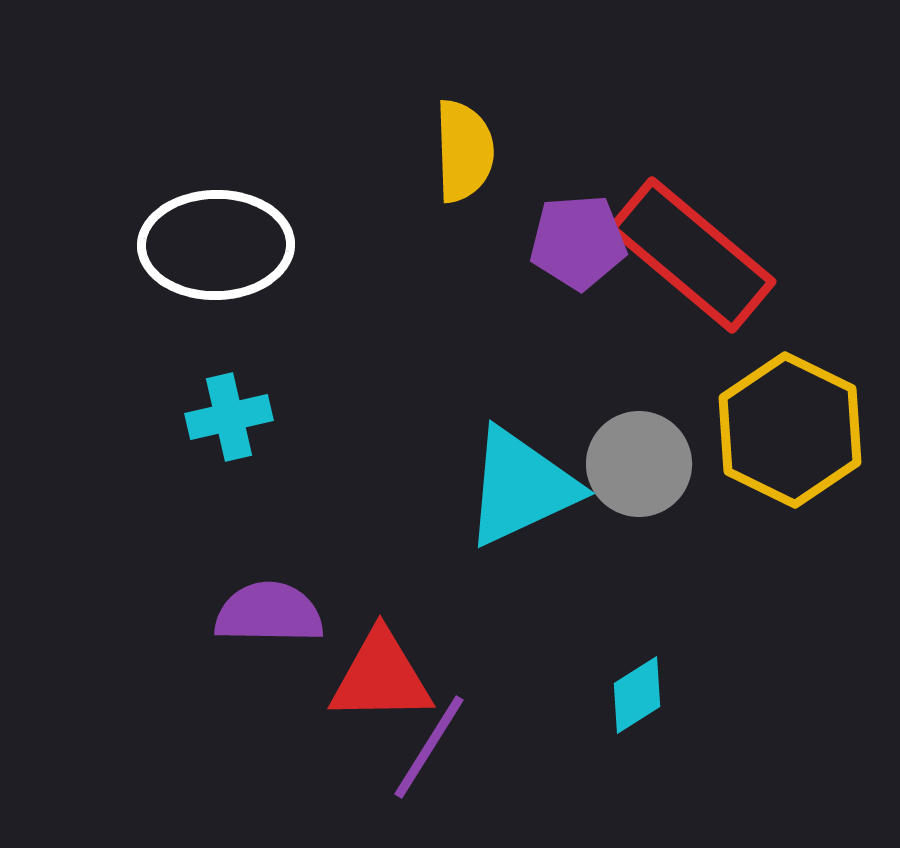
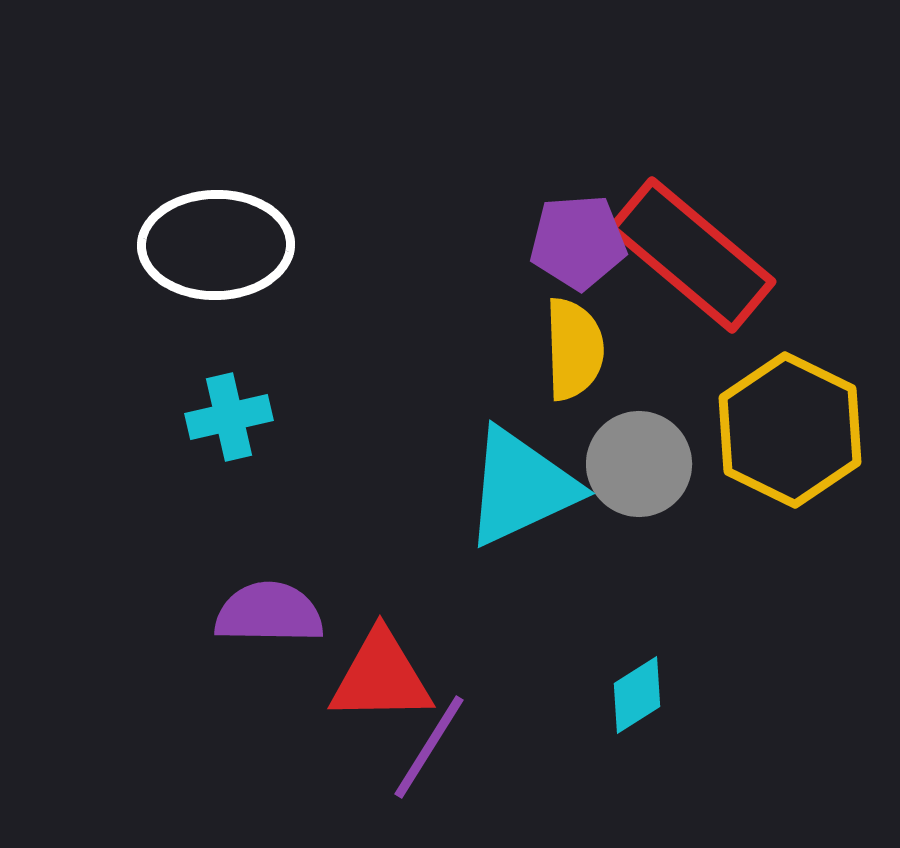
yellow semicircle: moved 110 px right, 198 px down
